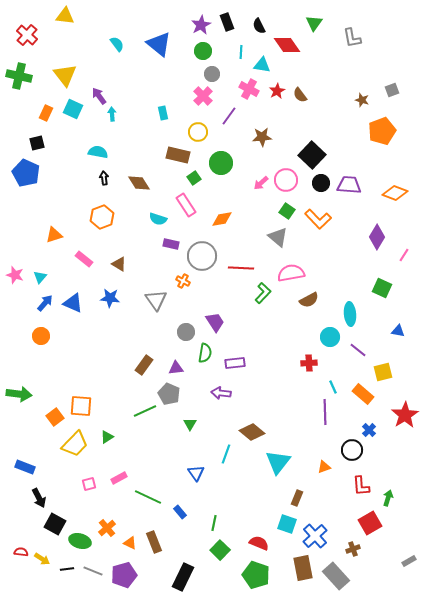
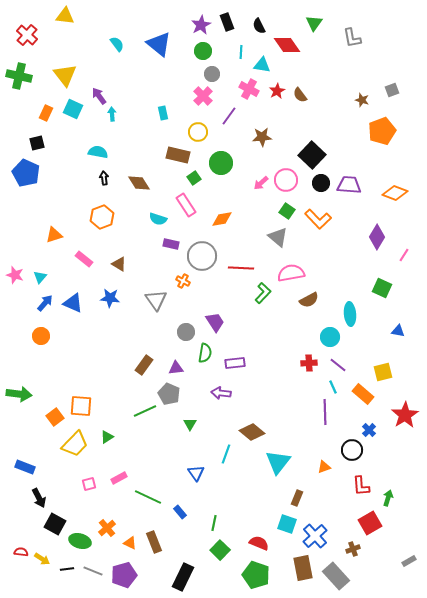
purple line at (358, 350): moved 20 px left, 15 px down
